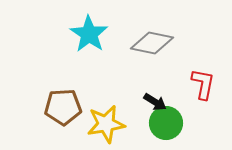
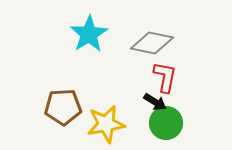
cyan star: rotated 6 degrees clockwise
red L-shape: moved 38 px left, 7 px up
